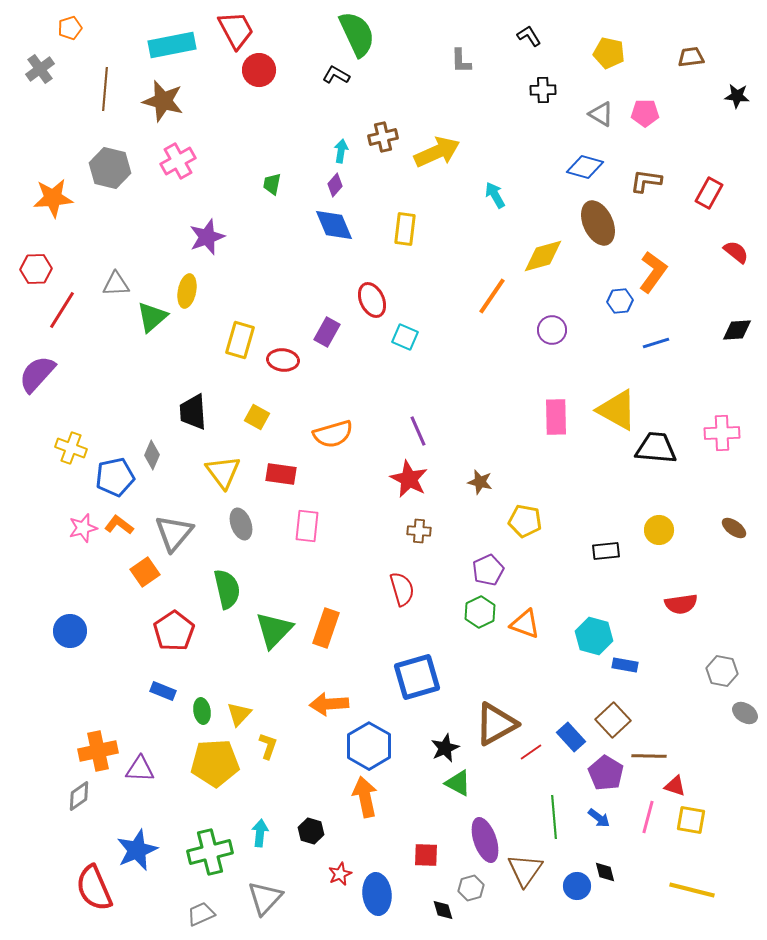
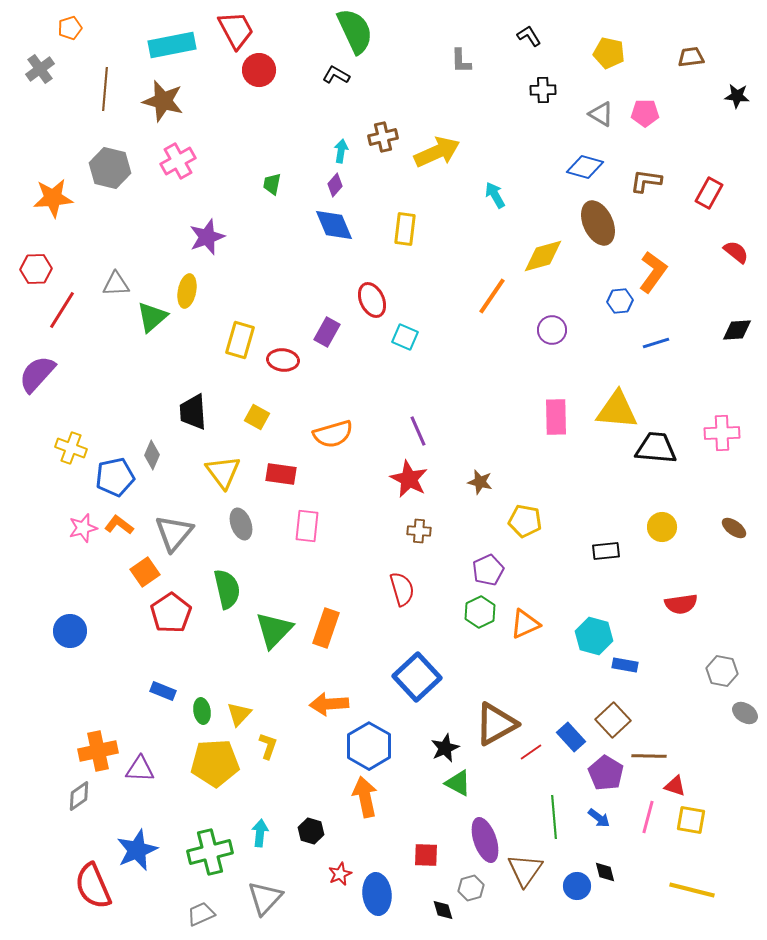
green semicircle at (357, 34): moved 2 px left, 3 px up
yellow triangle at (617, 410): rotated 24 degrees counterclockwise
yellow circle at (659, 530): moved 3 px right, 3 px up
orange triangle at (525, 624): rotated 44 degrees counterclockwise
red pentagon at (174, 631): moved 3 px left, 18 px up
blue square at (417, 677): rotated 27 degrees counterclockwise
red semicircle at (94, 888): moved 1 px left, 2 px up
